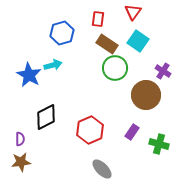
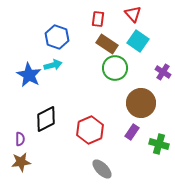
red triangle: moved 2 px down; rotated 18 degrees counterclockwise
blue hexagon: moved 5 px left, 4 px down; rotated 25 degrees counterclockwise
purple cross: moved 1 px down
brown circle: moved 5 px left, 8 px down
black diamond: moved 2 px down
